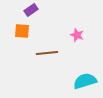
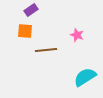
orange square: moved 3 px right
brown line: moved 1 px left, 3 px up
cyan semicircle: moved 4 px up; rotated 15 degrees counterclockwise
